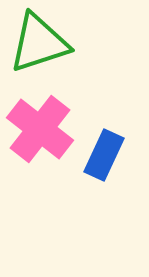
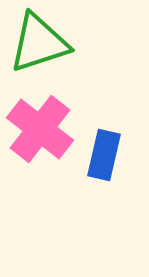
blue rectangle: rotated 12 degrees counterclockwise
